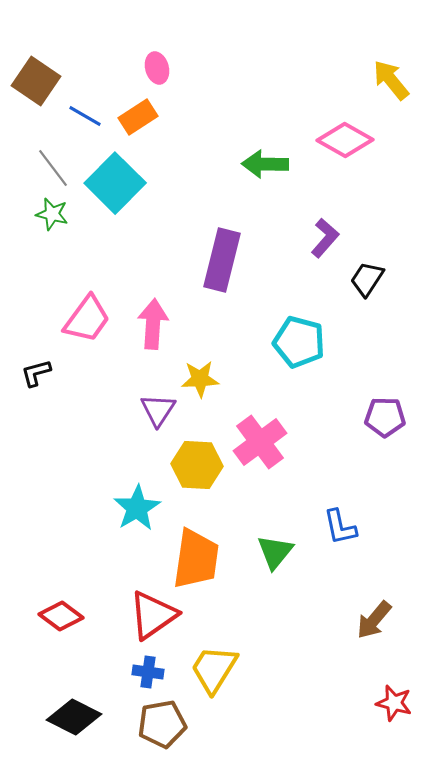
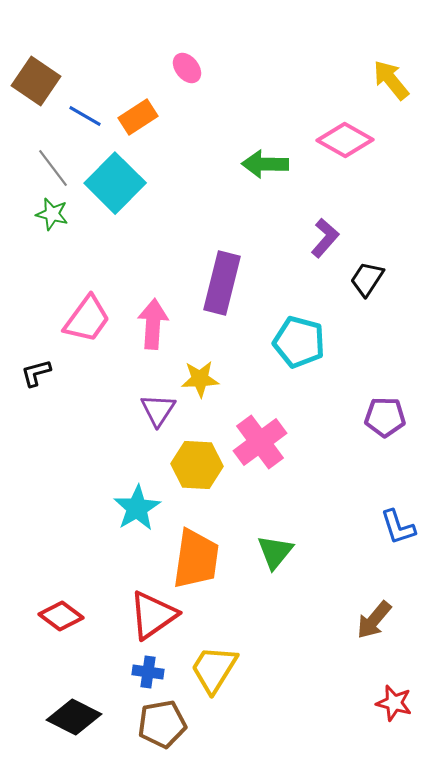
pink ellipse: moved 30 px right; rotated 24 degrees counterclockwise
purple rectangle: moved 23 px down
blue L-shape: moved 58 px right; rotated 6 degrees counterclockwise
